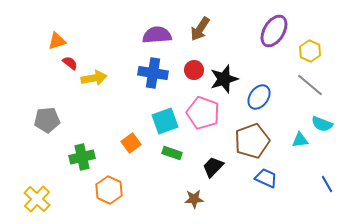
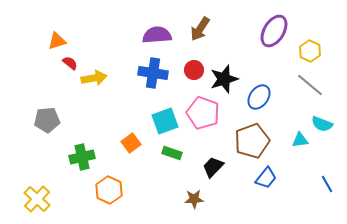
blue trapezoid: rotated 105 degrees clockwise
